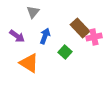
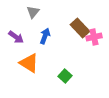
purple arrow: moved 1 px left, 1 px down
green square: moved 24 px down
